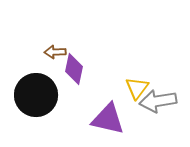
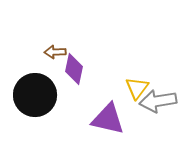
black circle: moved 1 px left
